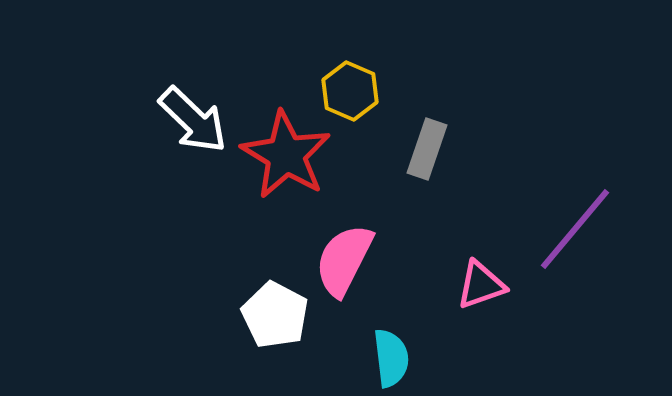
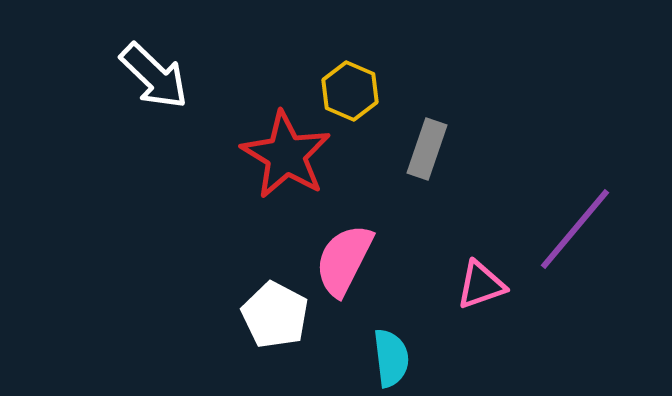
white arrow: moved 39 px left, 44 px up
